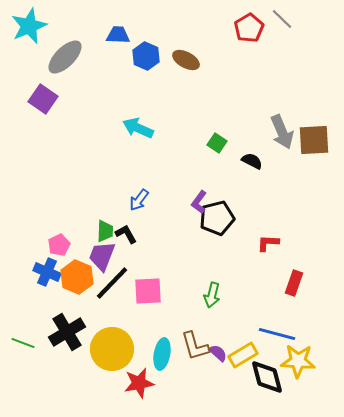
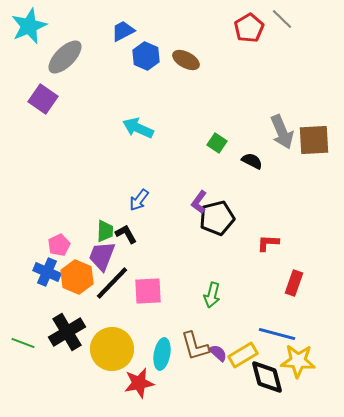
blue trapezoid: moved 5 px right, 4 px up; rotated 30 degrees counterclockwise
